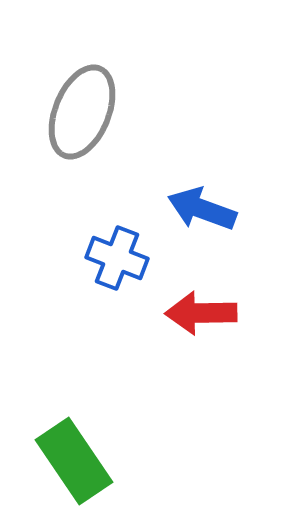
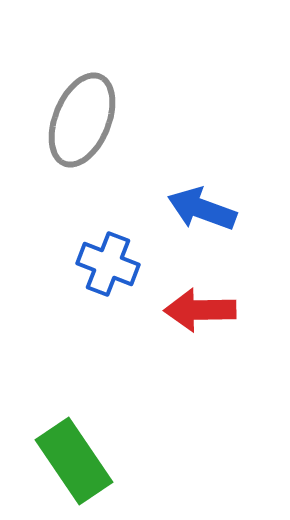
gray ellipse: moved 8 px down
blue cross: moved 9 px left, 6 px down
red arrow: moved 1 px left, 3 px up
